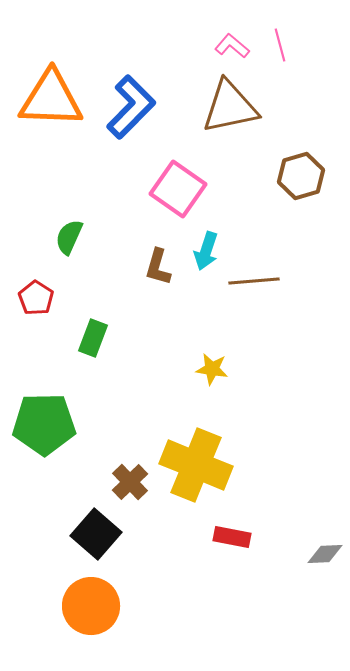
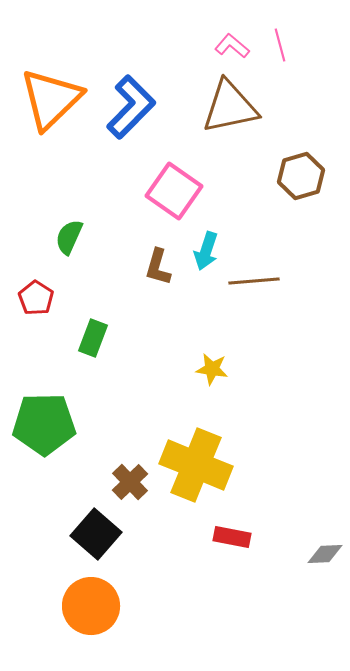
orange triangle: rotated 46 degrees counterclockwise
pink square: moved 4 px left, 2 px down
